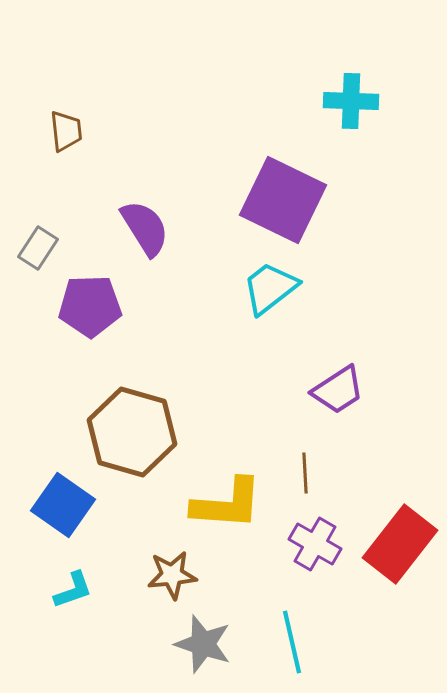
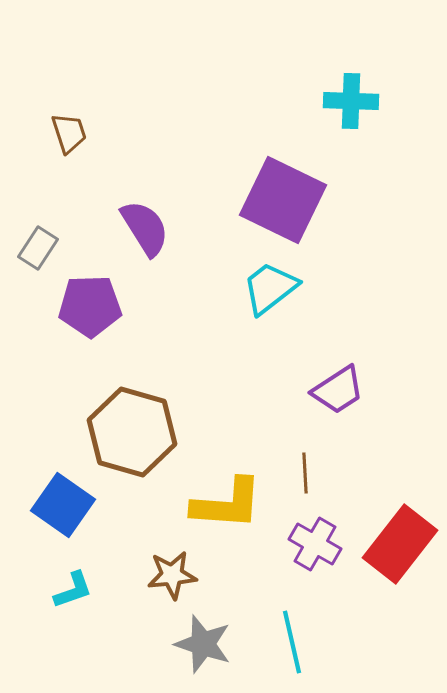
brown trapezoid: moved 3 px right, 2 px down; rotated 12 degrees counterclockwise
